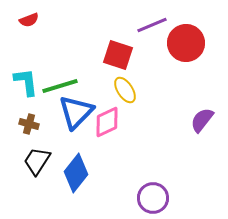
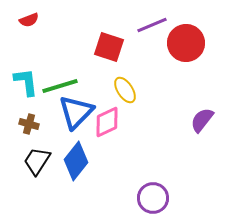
red square: moved 9 px left, 8 px up
blue diamond: moved 12 px up
